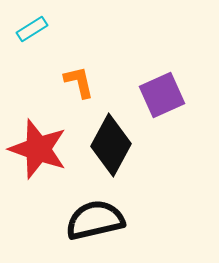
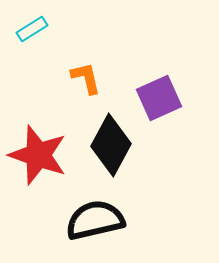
orange L-shape: moved 7 px right, 4 px up
purple square: moved 3 px left, 3 px down
red star: moved 6 px down
